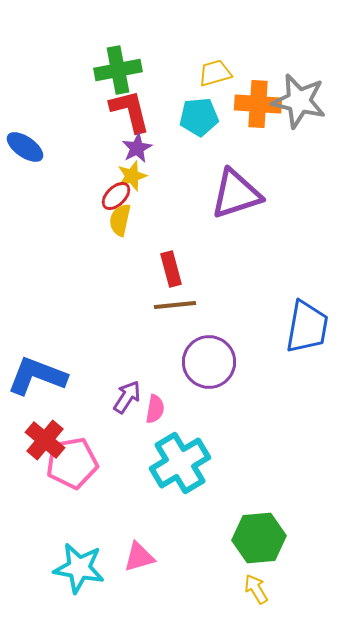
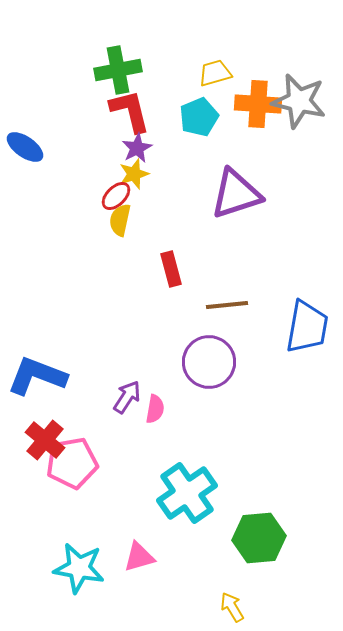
cyan pentagon: rotated 18 degrees counterclockwise
yellow star: moved 2 px right, 2 px up
brown line: moved 52 px right
cyan cross: moved 7 px right, 30 px down; rotated 4 degrees counterclockwise
yellow arrow: moved 24 px left, 18 px down
